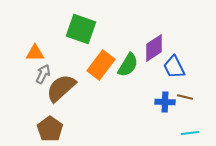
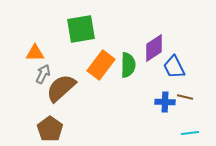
green square: rotated 28 degrees counterclockwise
green semicircle: rotated 30 degrees counterclockwise
